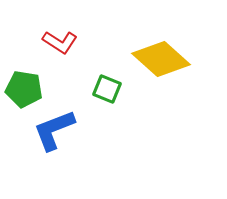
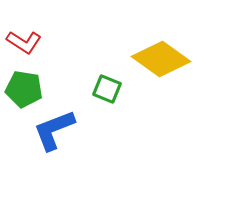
red L-shape: moved 36 px left
yellow diamond: rotated 6 degrees counterclockwise
